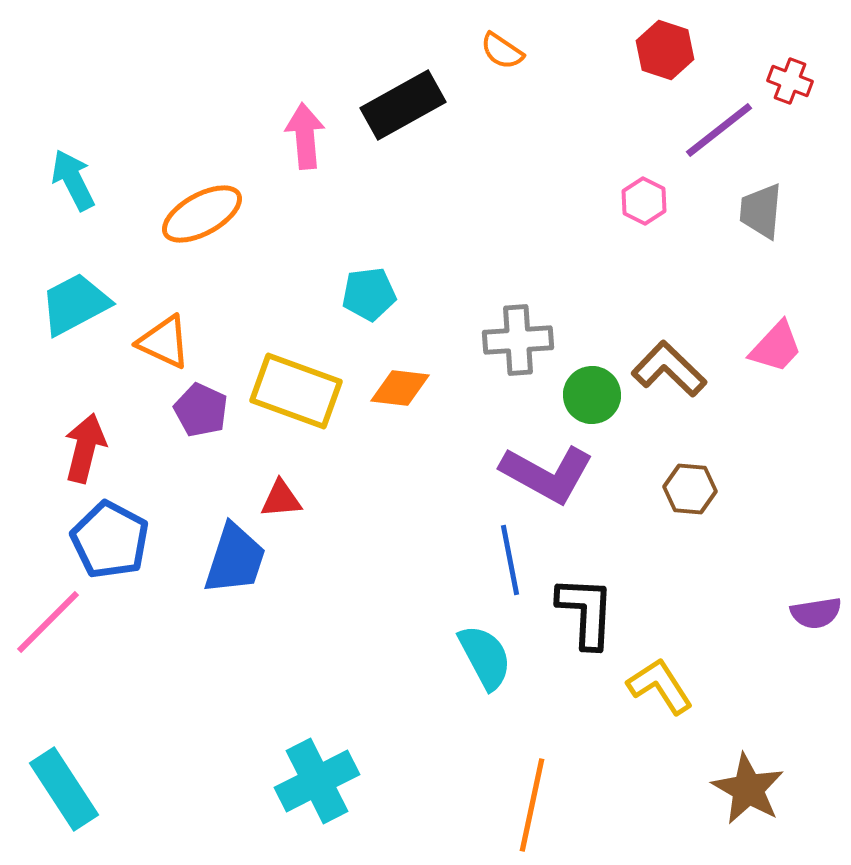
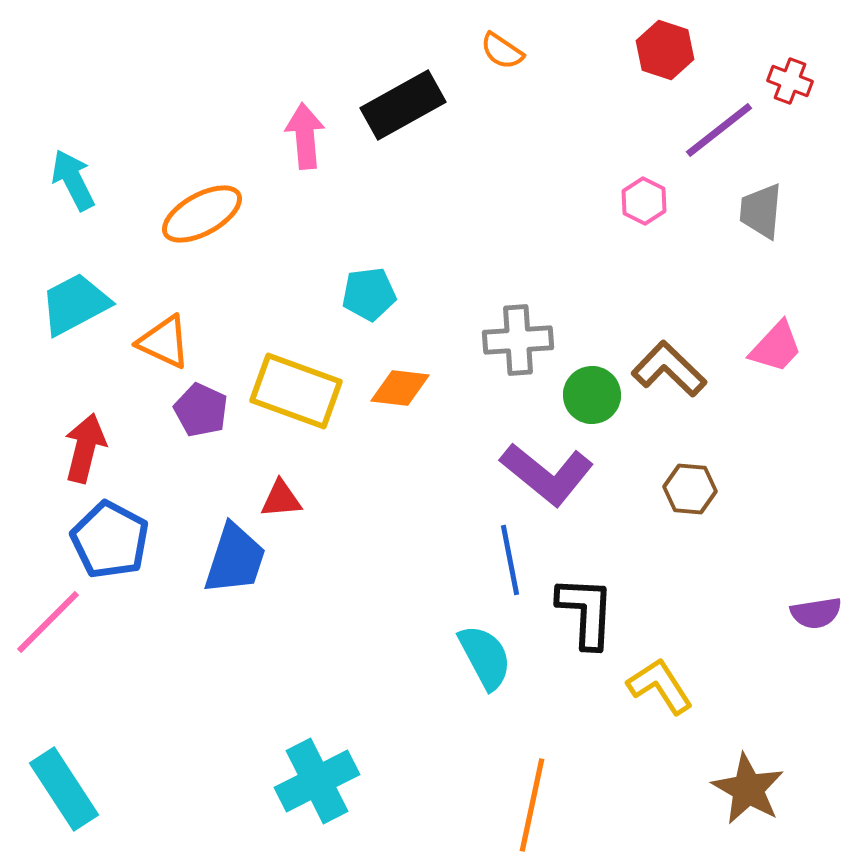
purple L-shape: rotated 10 degrees clockwise
